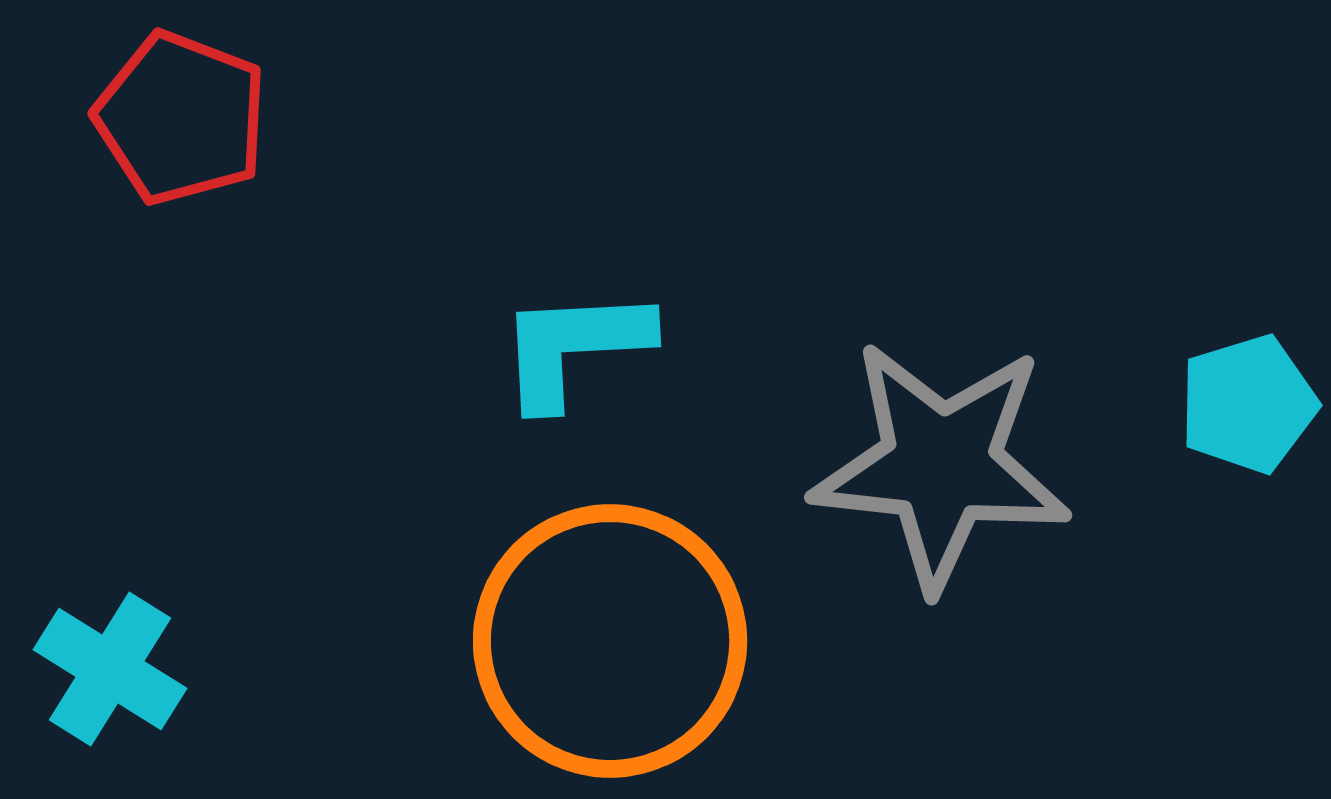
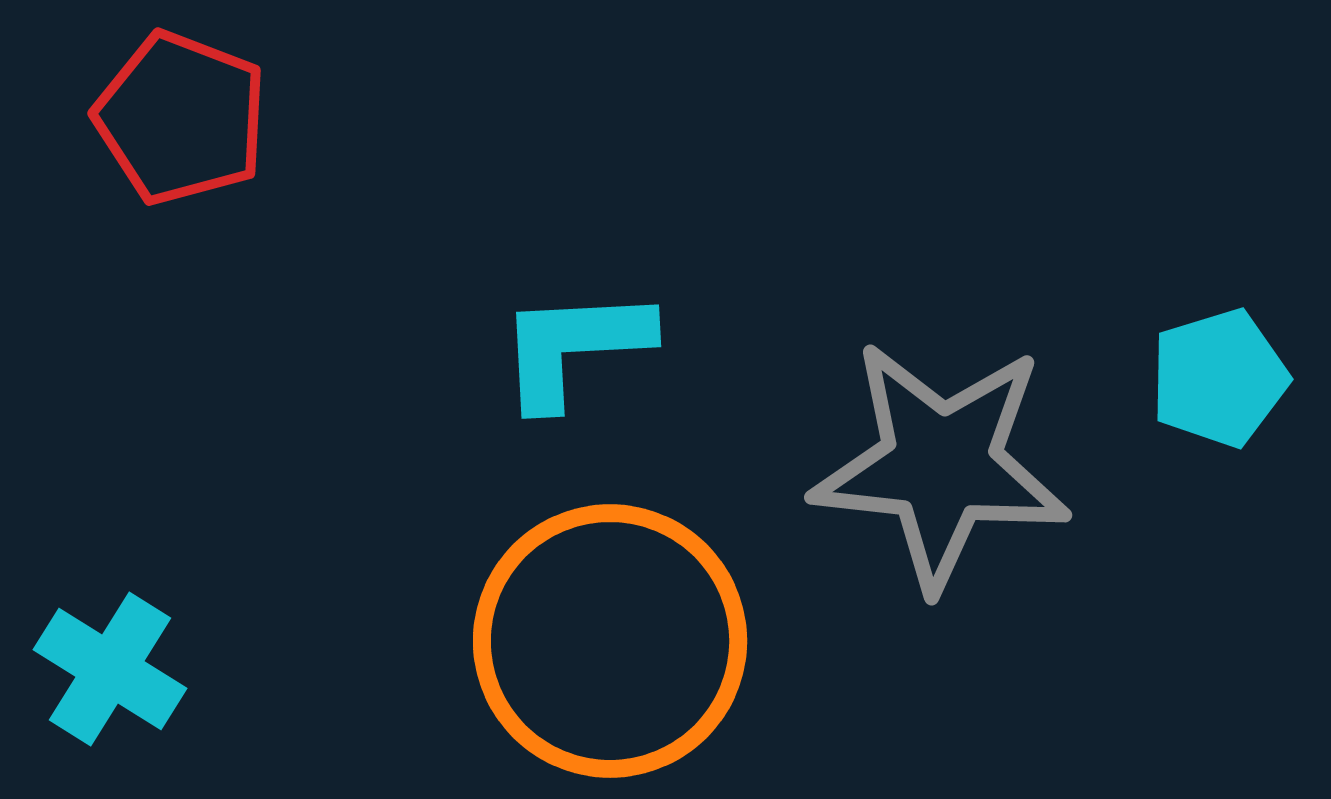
cyan pentagon: moved 29 px left, 26 px up
